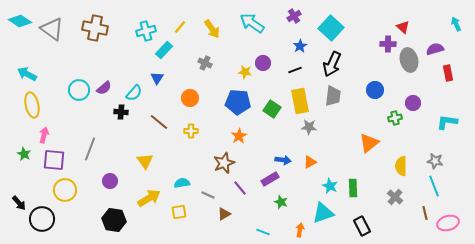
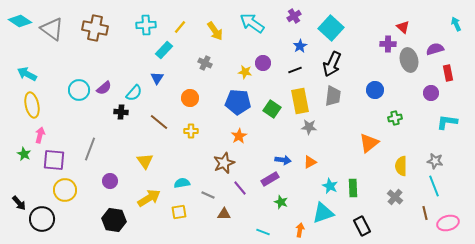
yellow arrow at (212, 29): moved 3 px right, 2 px down
cyan cross at (146, 31): moved 6 px up; rotated 12 degrees clockwise
purple circle at (413, 103): moved 18 px right, 10 px up
pink arrow at (44, 135): moved 4 px left
brown triangle at (224, 214): rotated 32 degrees clockwise
